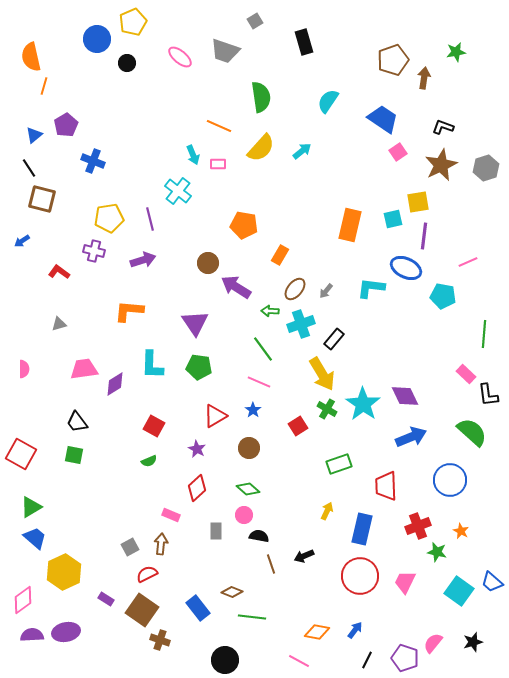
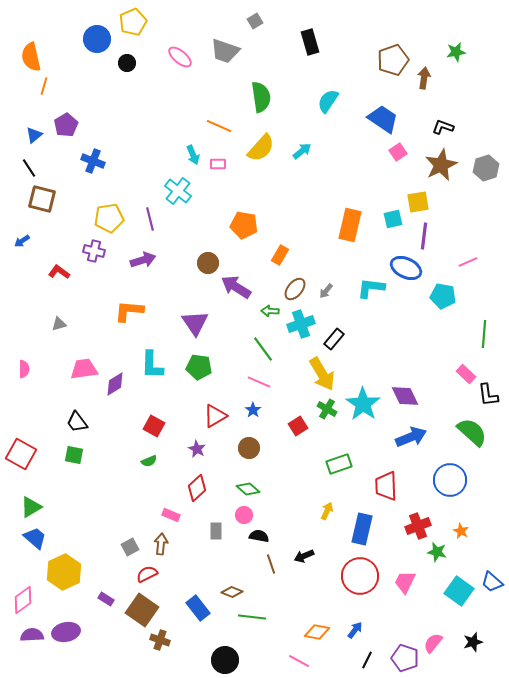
black rectangle at (304, 42): moved 6 px right
